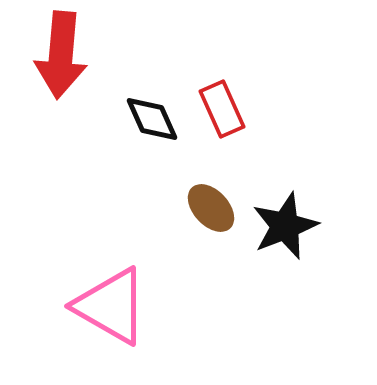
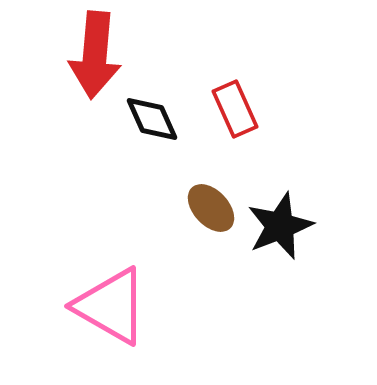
red arrow: moved 34 px right
red rectangle: moved 13 px right
black star: moved 5 px left
